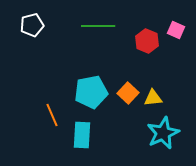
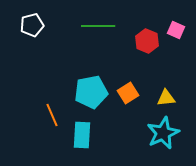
orange square: rotated 15 degrees clockwise
yellow triangle: moved 13 px right
